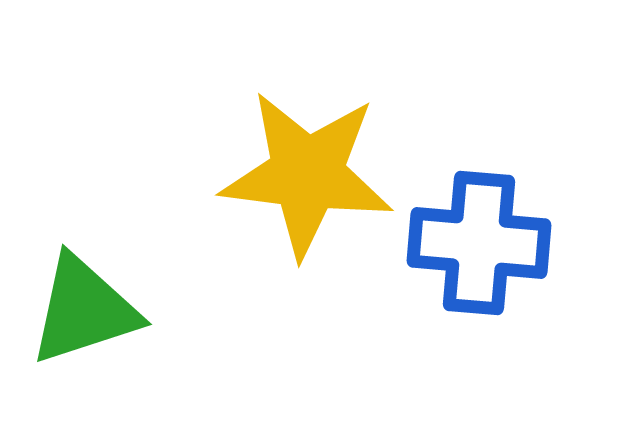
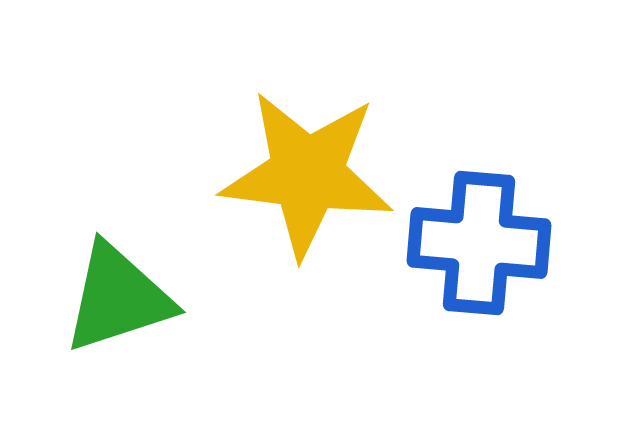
green triangle: moved 34 px right, 12 px up
